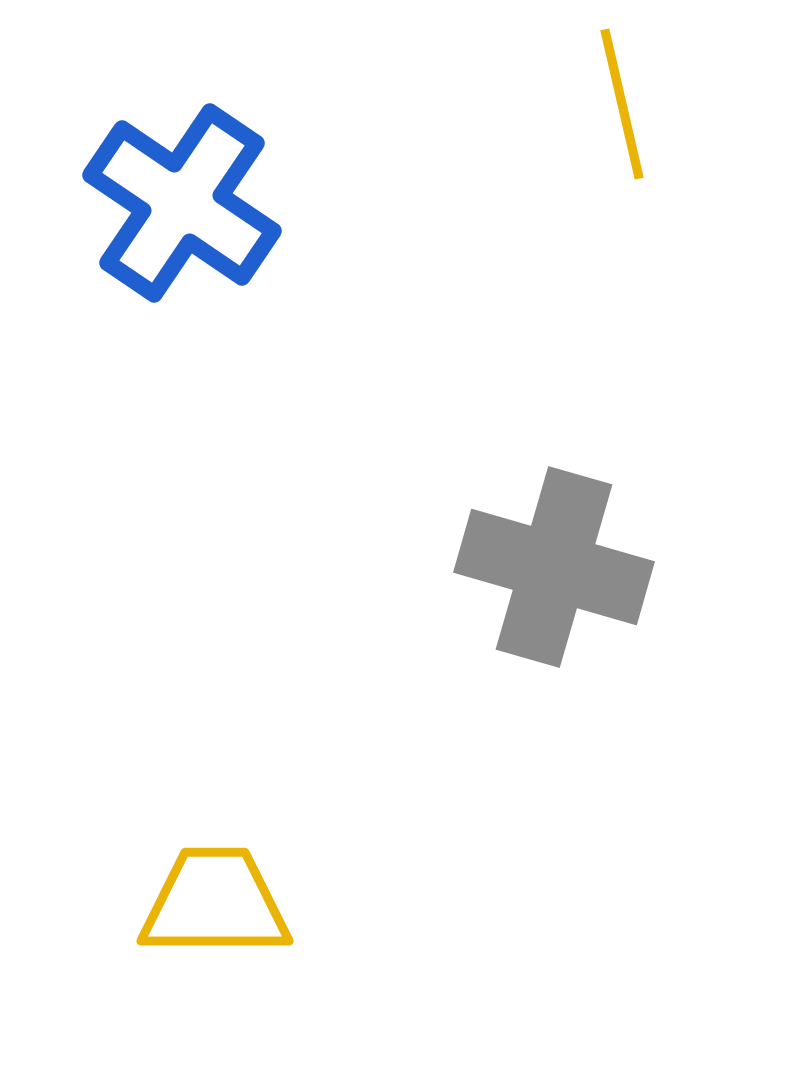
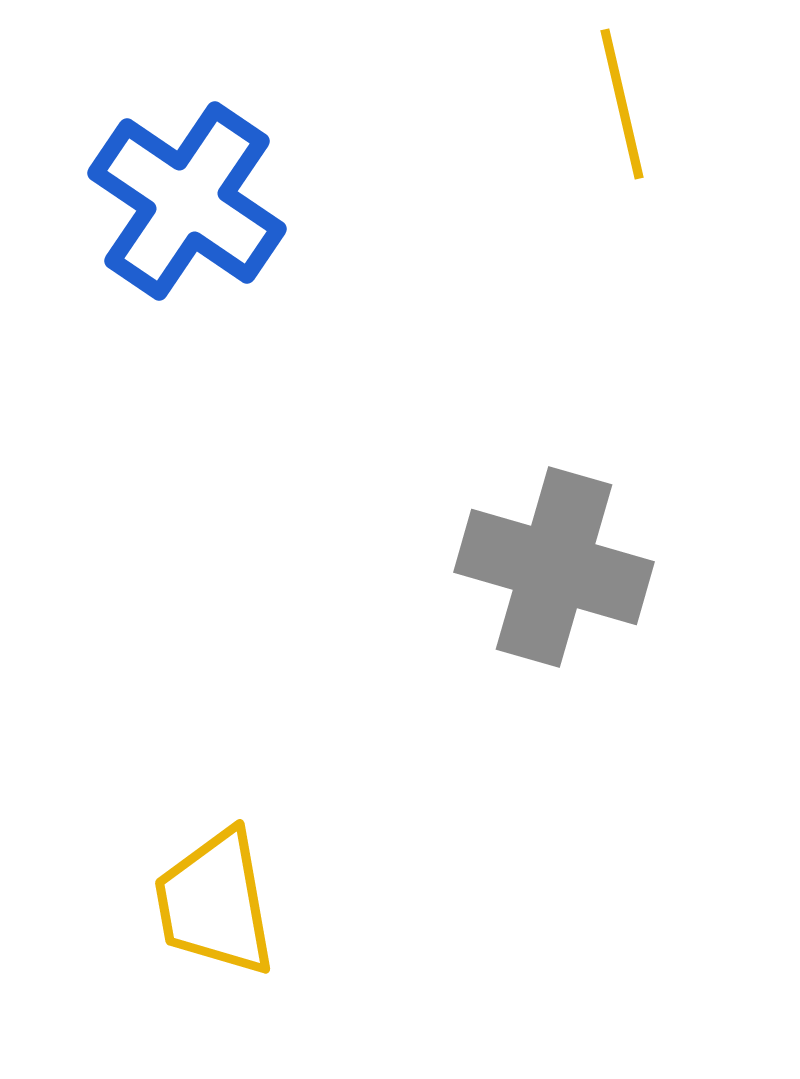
blue cross: moved 5 px right, 2 px up
yellow trapezoid: rotated 100 degrees counterclockwise
